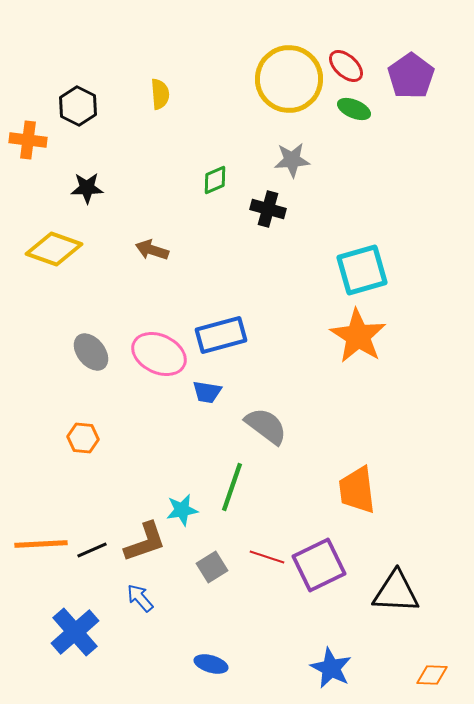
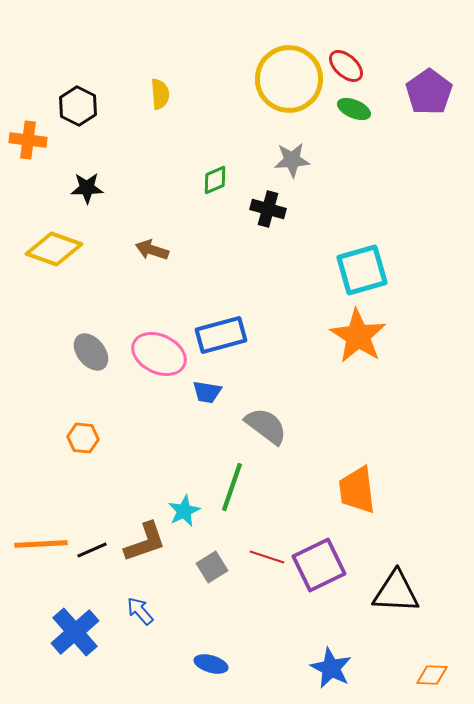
purple pentagon: moved 18 px right, 16 px down
cyan star: moved 2 px right, 1 px down; rotated 16 degrees counterclockwise
blue arrow: moved 13 px down
